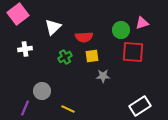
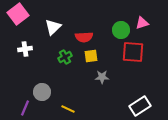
yellow square: moved 1 px left
gray star: moved 1 px left, 1 px down
gray circle: moved 1 px down
